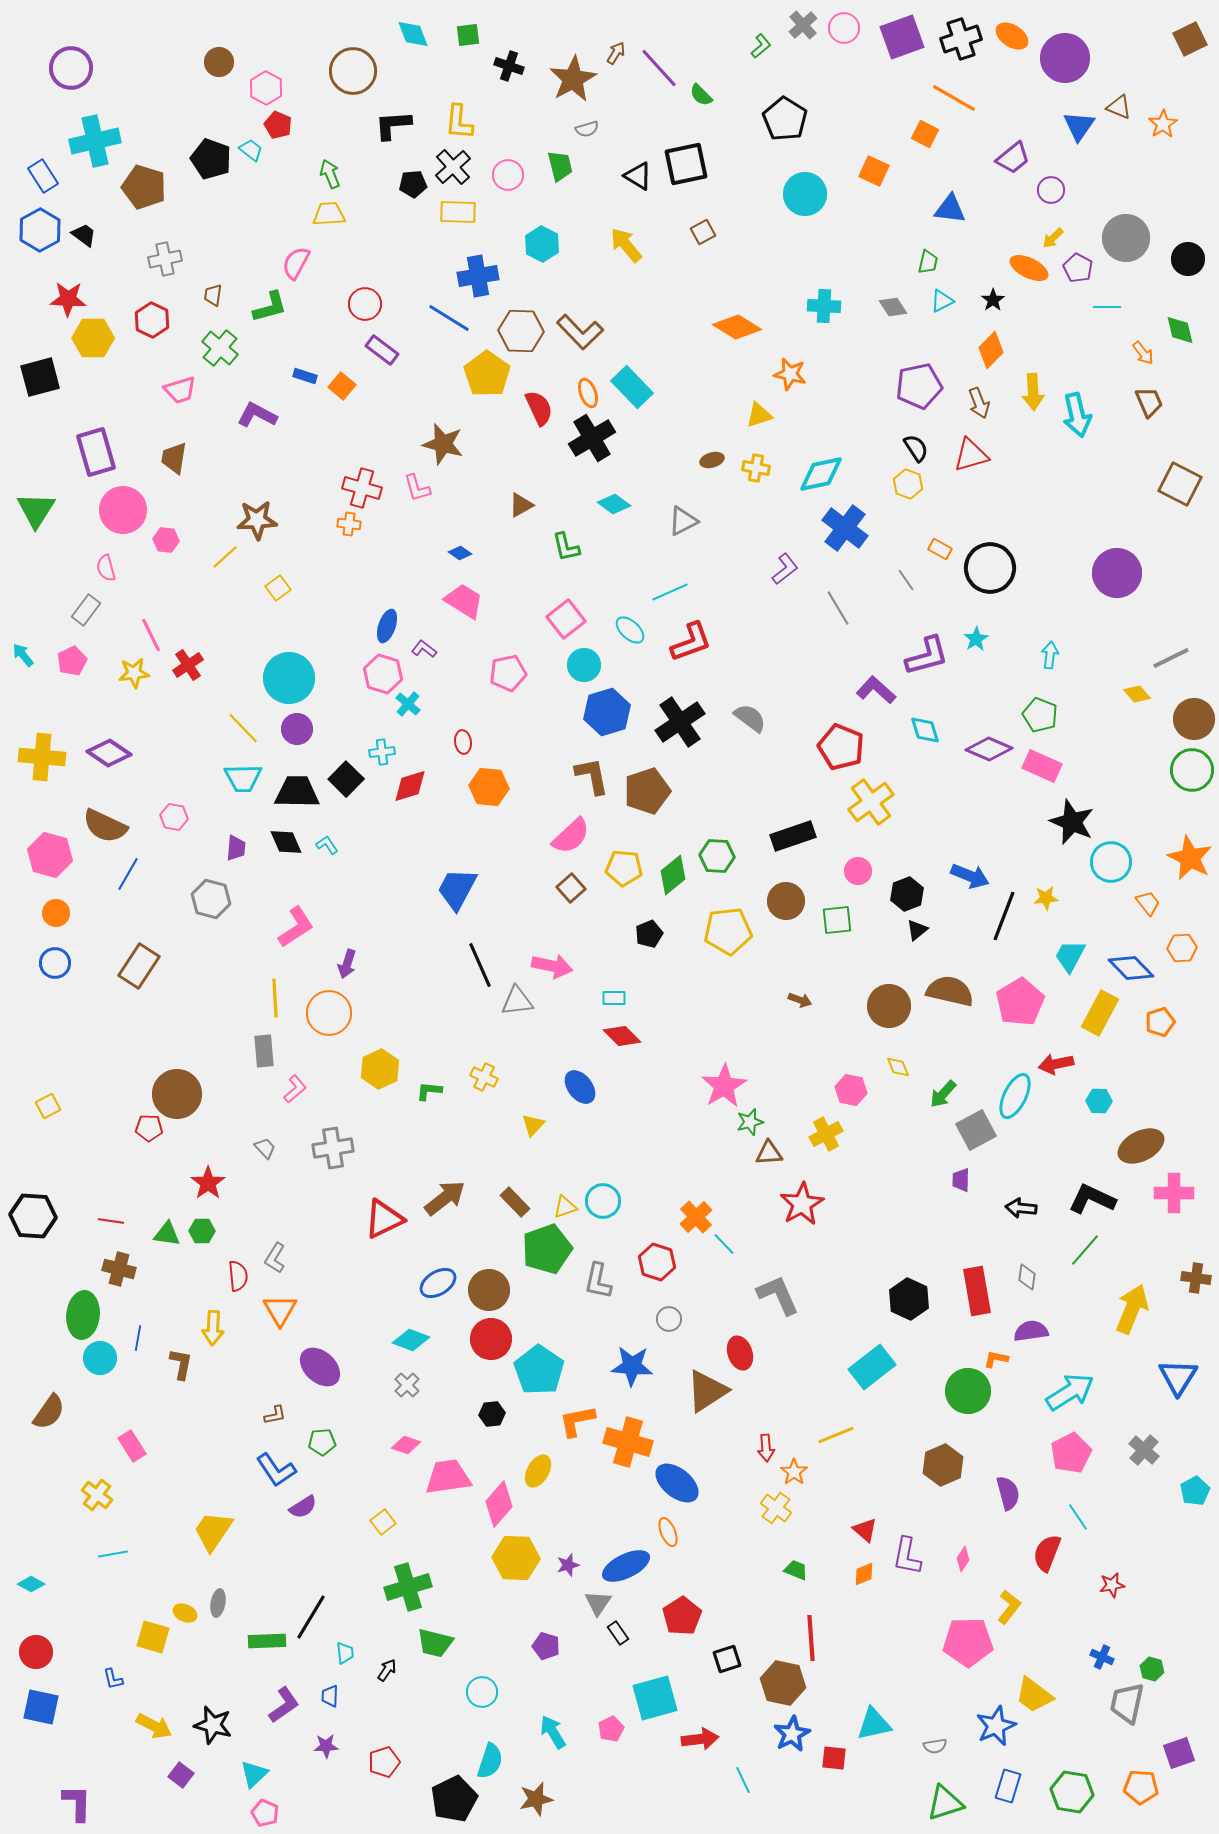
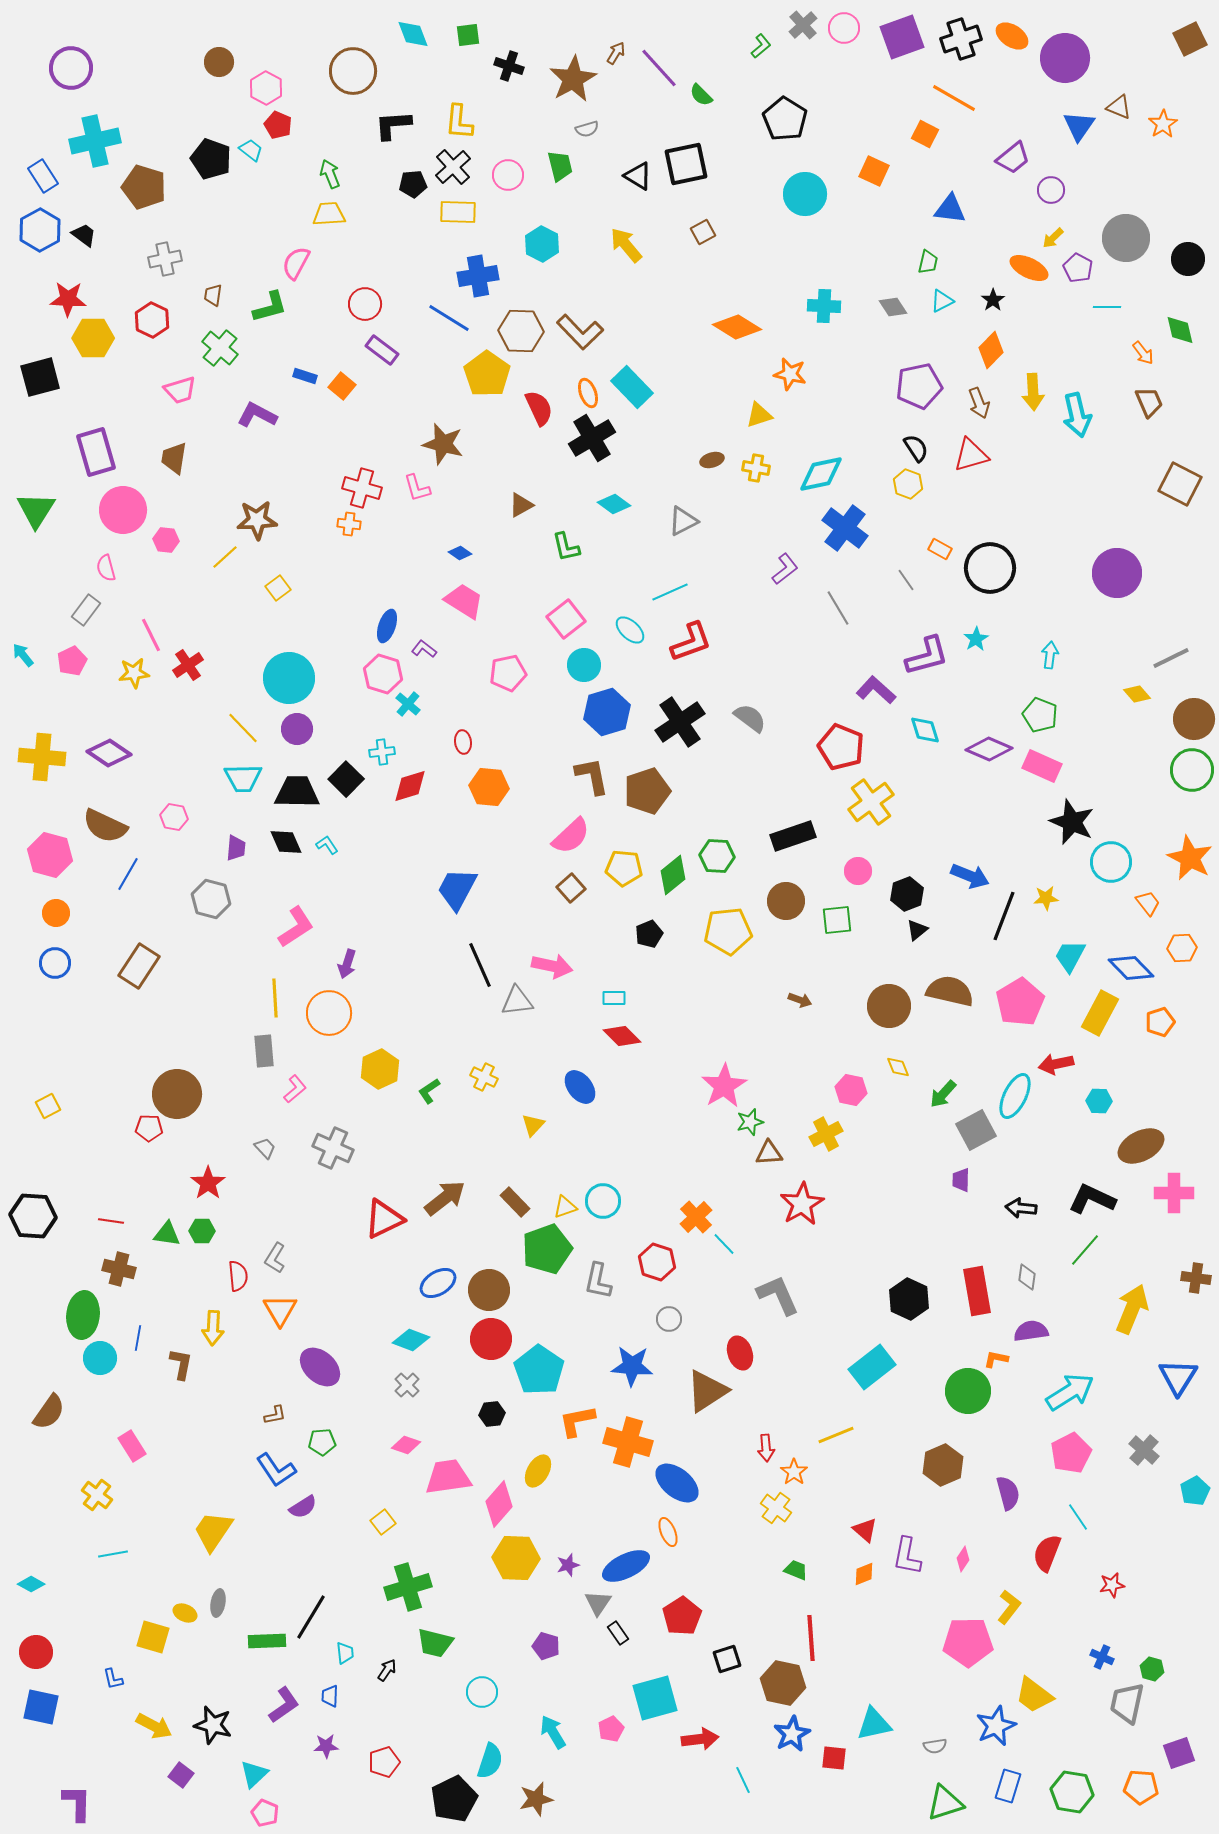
green L-shape at (429, 1091): rotated 40 degrees counterclockwise
gray cross at (333, 1148): rotated 33 degrees clockwise
